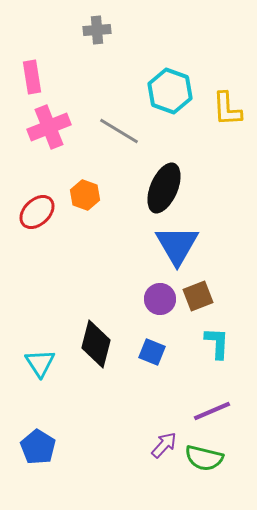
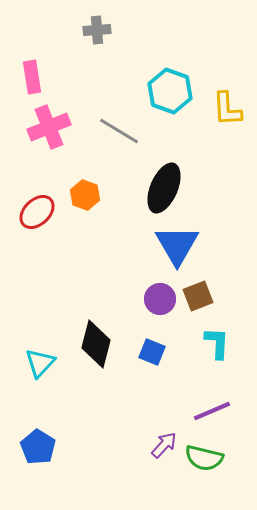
cyan triangle: rotated 16 degrees clockwise
